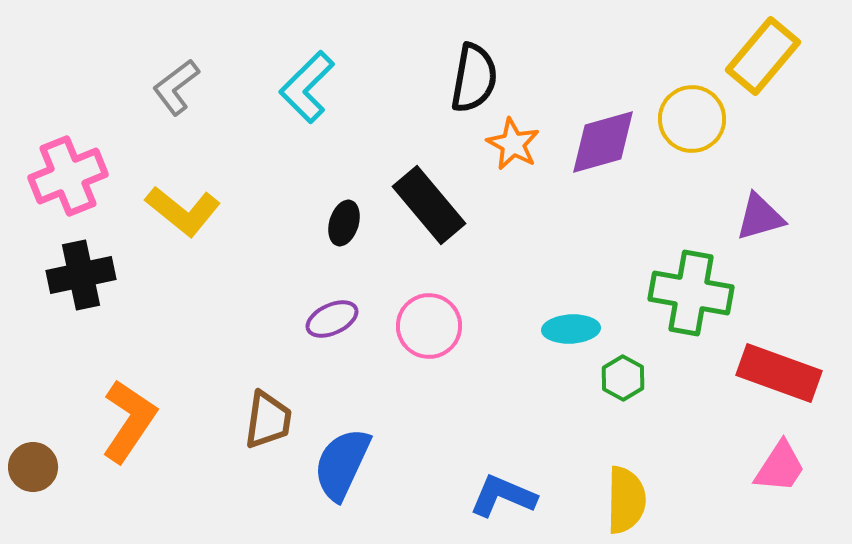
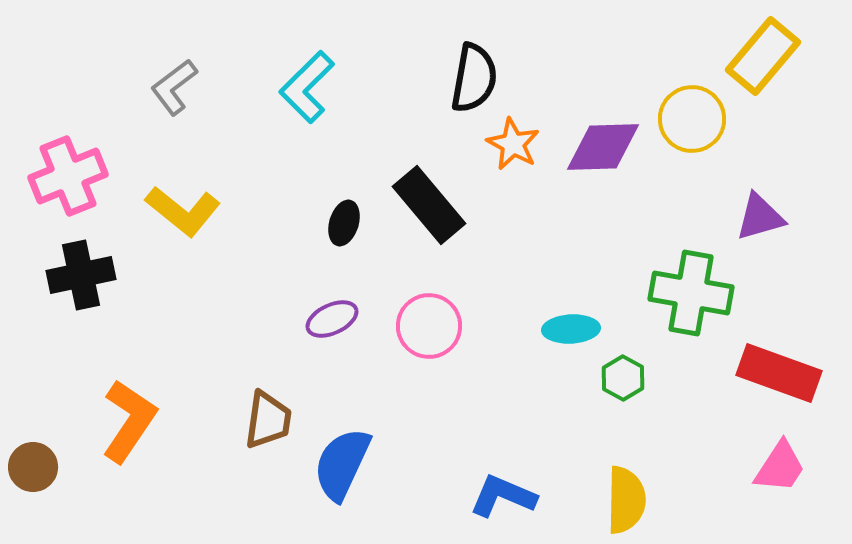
gray L-shape: moved 2 px left
purple diamond: moved 5 px down; rotated 14 degrees clockwise
